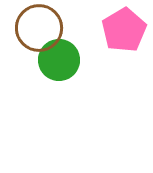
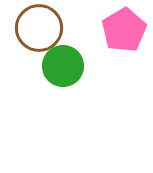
green circle: moved 4 px right, 6 px down
